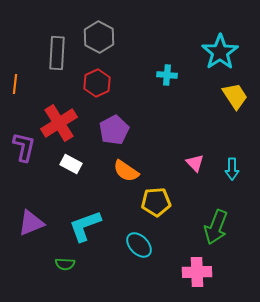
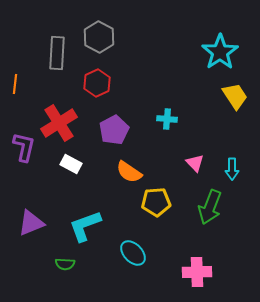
cyan cross: moved 44 px down
orange semicircle: moved 3 px right, 1 px down
green arrow: moved 6 px left, 20 px up
cyan ellipse: moved 6 px left, 8 px down
